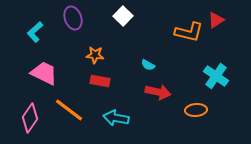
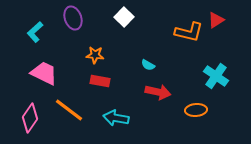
white square: moved 1 px right, 1 px down
